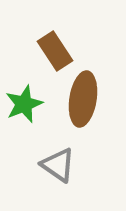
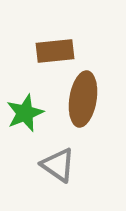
brown rectangle: rotated 63 degrees counterclockwise
green star: moved 1 px right, 9 px down
